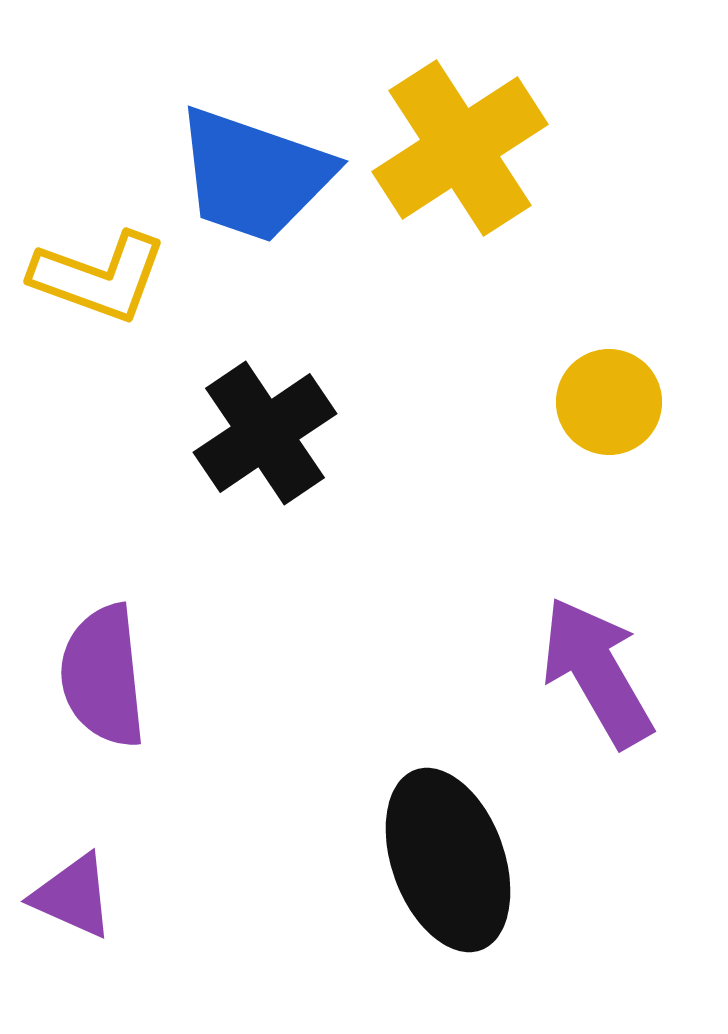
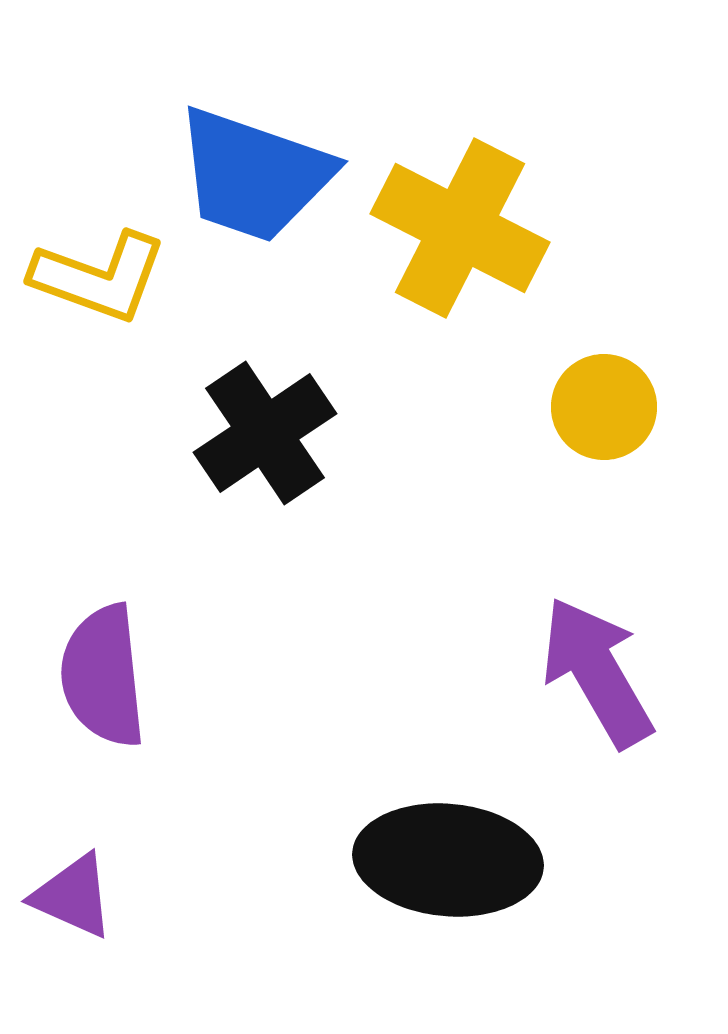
yellow cross: moved 80 px down; rotated 30 degrees counterclockwise
yellow circle: moved 5 px left, 5 px down
black ellipse: rotated 65 degrees counterclockwise
